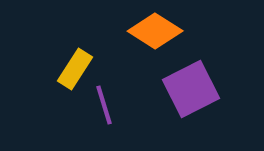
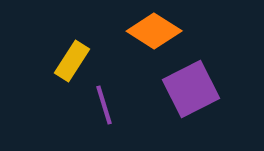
orange diamond: moved 1 px left
yellow rectangle: moved 3 px left, 8 px up
